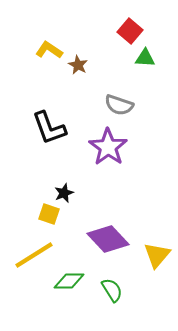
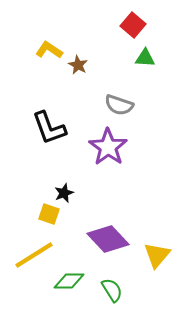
red square: moved 3 px right, 6 px up
